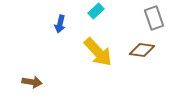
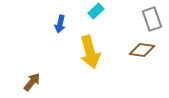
gray rectangle: moved 2 px left, 1 px down
yellow arrow: moved 8 px left; rotated 28 degrees clockwise
brown arrow: rotated 60 degrees counterclockwise
